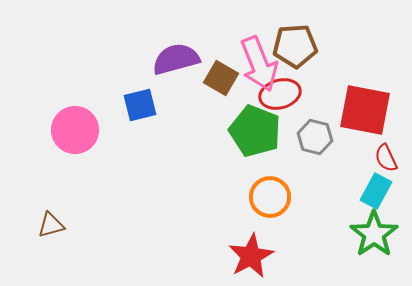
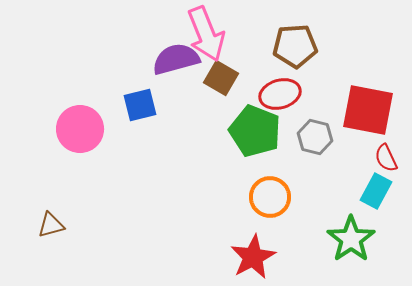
pink arrow: moved 53 px left, 30 px up
red square: moved 3 px right
pink circle: moved 5 px right, 1 px up
green star: moved 23 px left, 5 px down
red star: moved 2 px right, 1 px down
